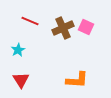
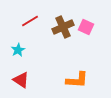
red line: rotated 54 degrees counterclockwise
brown cross: moved 1 px up
red triangle: rotated 24 degrees counterclockwise
